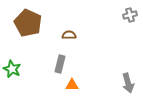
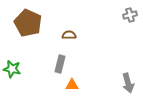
green star: rotated 12 degrees counterclockwise
